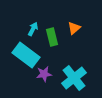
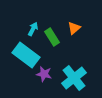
green rectangle: rotated 18 degrees counterclockwise
purple star: rotated 21 degrees clockwise
